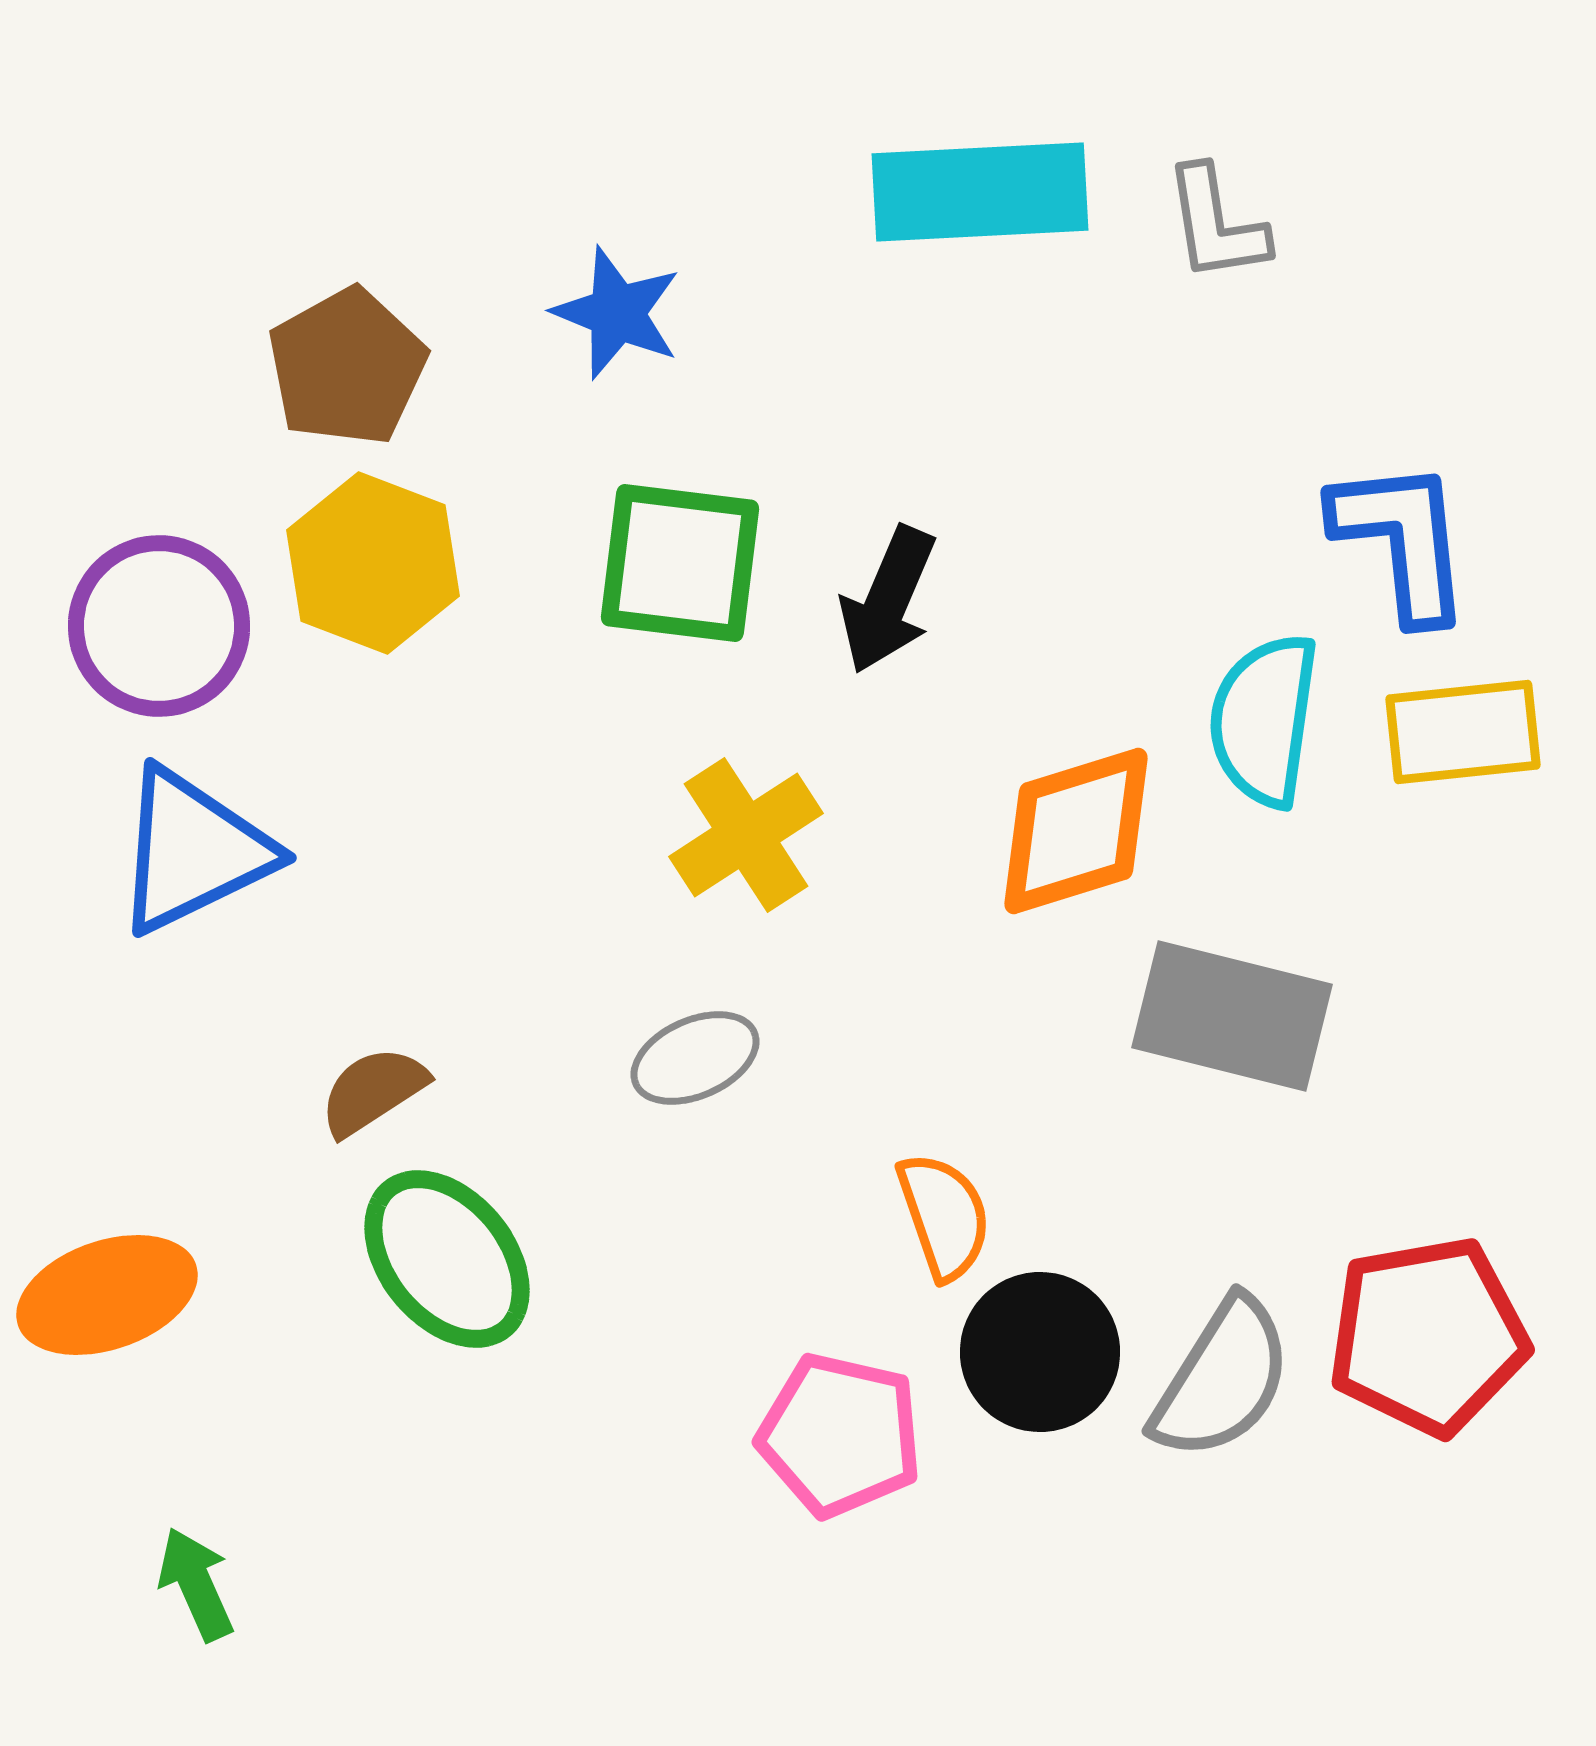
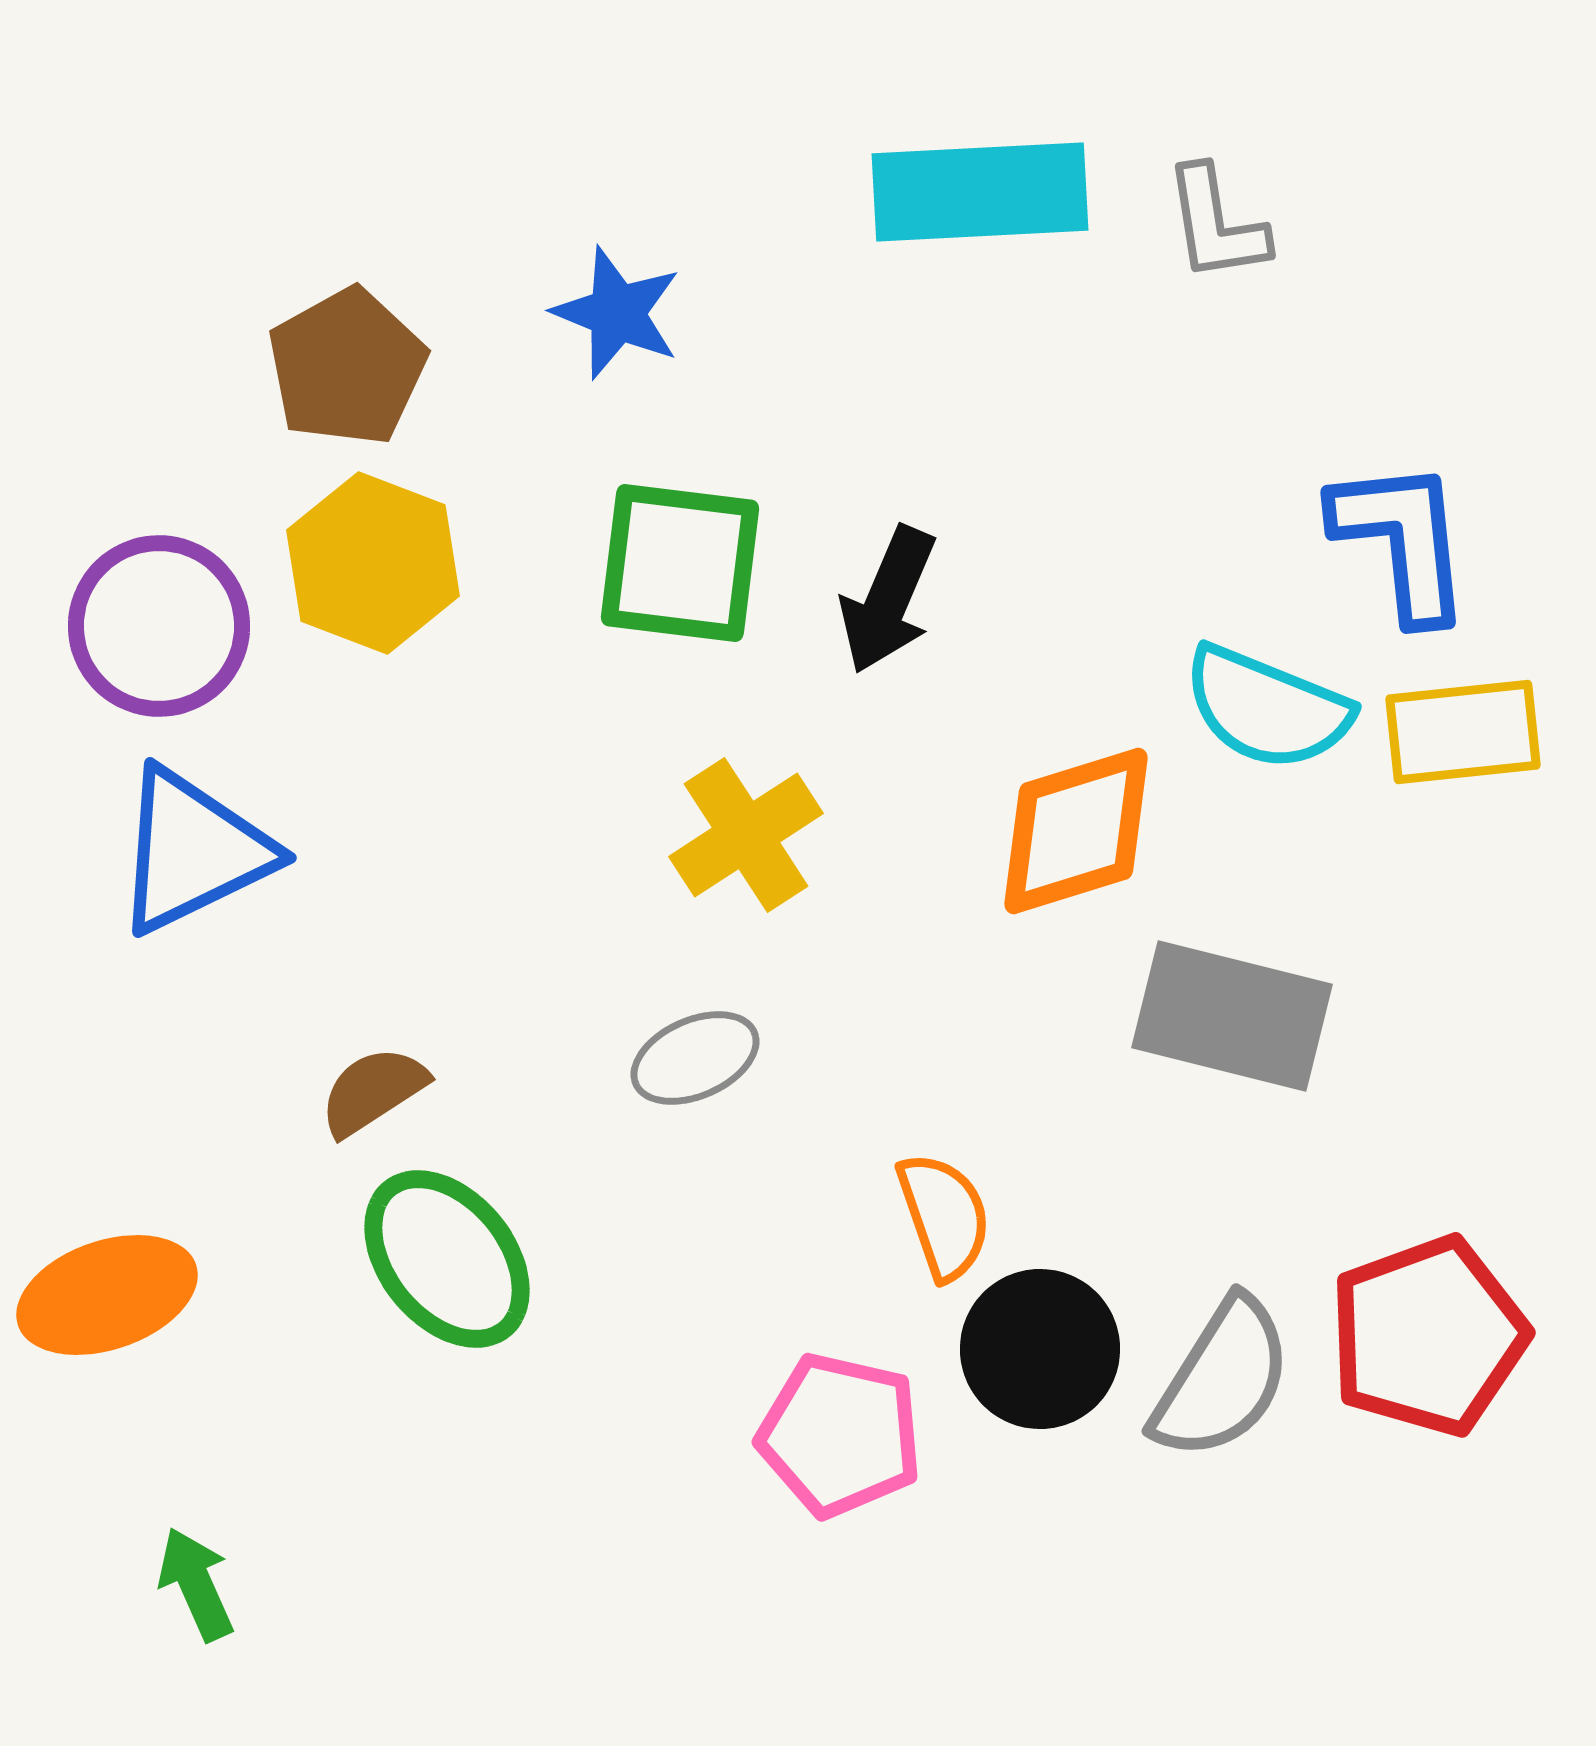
cyan semicircle: moved 3 px right, 12 px up; rotated 76 degrees counterclockwise
red pentagon: rotated 10 degrees counterclockwise
black circle: moved 3 px up
